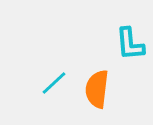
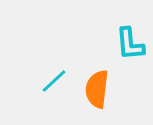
cyan line: moved 2 px up
